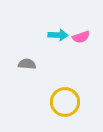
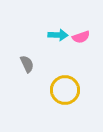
gray semicircle: rotated 60 degrees clockwise
yellow circle: moved 12 px up
